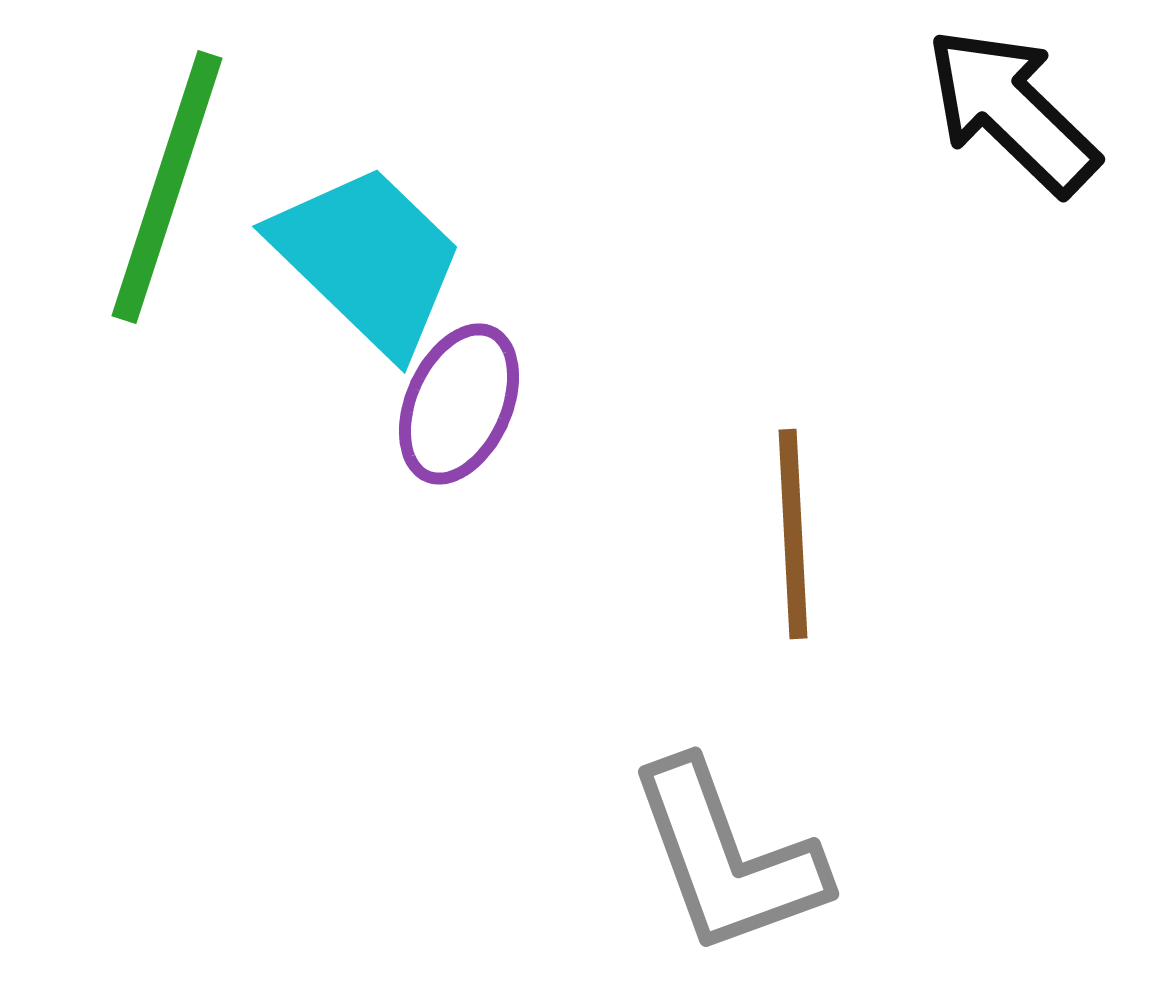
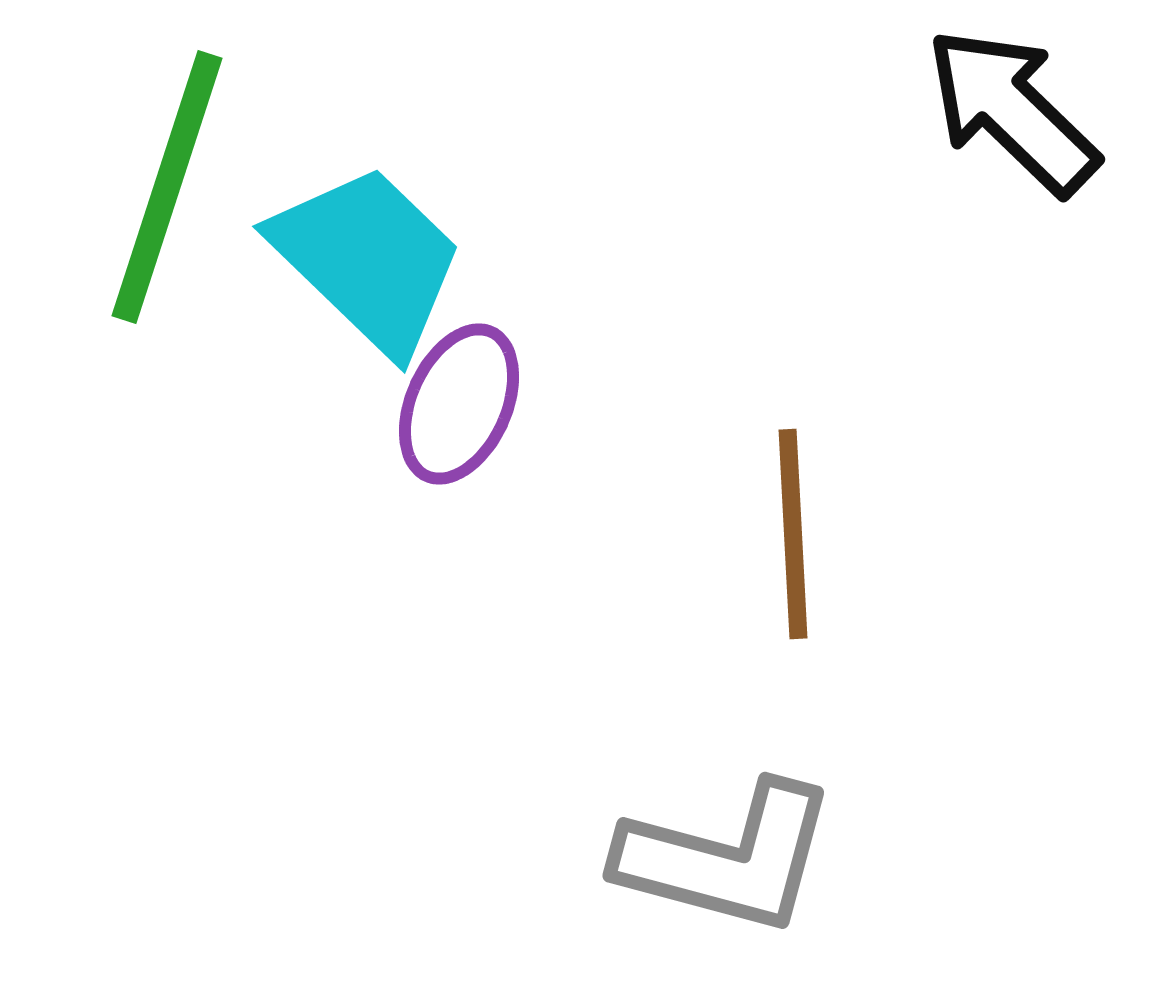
gray L-shape: rotated 55 degrees counterclockwise
